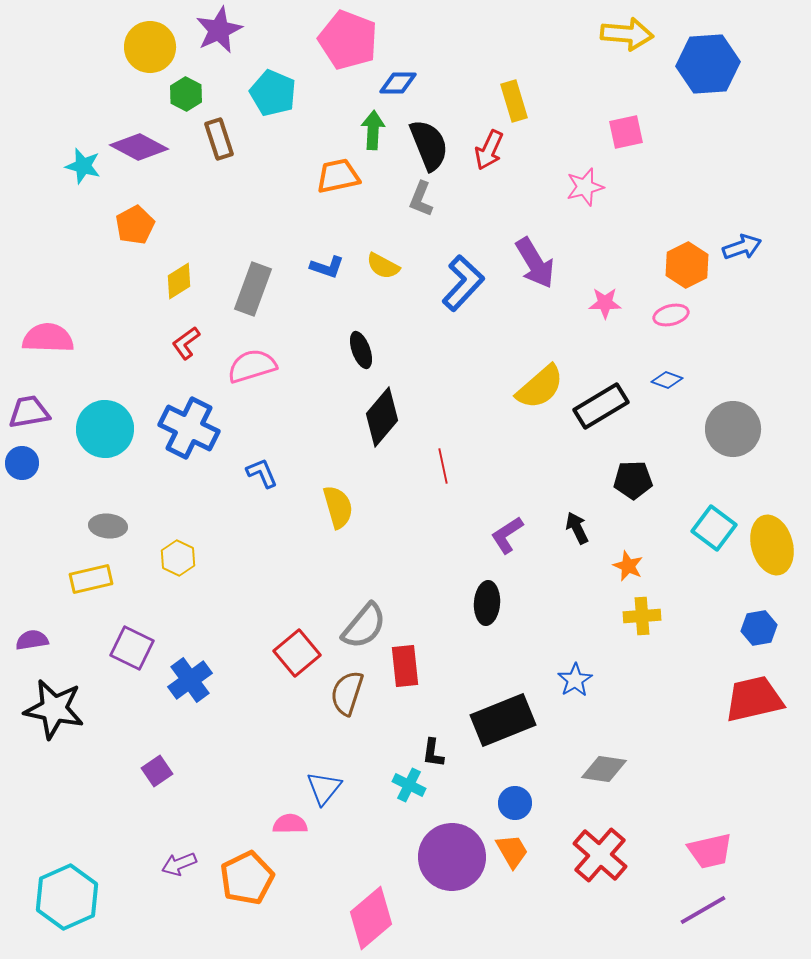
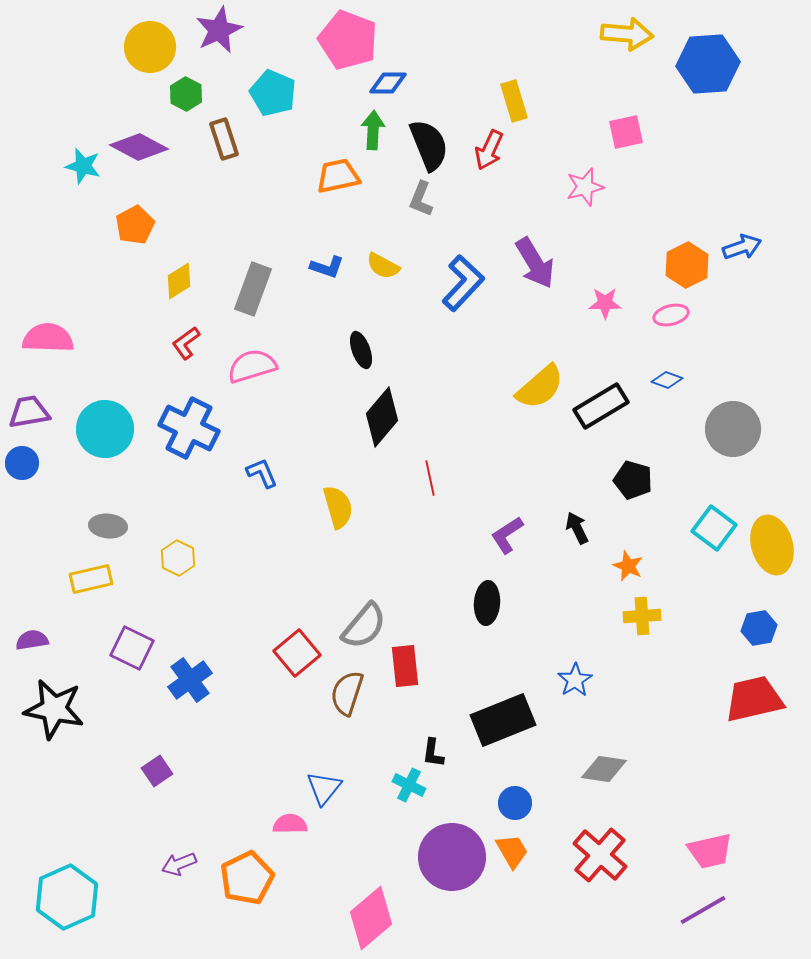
blue diamond at (398, 83): moved 10 px left
brown rectangle at (219, 139): moved 5 px right
red line at (443, 466): moved 13 px left, 12 px down
black pentagon at (633, 480): rotated 18 degrees clockwise
